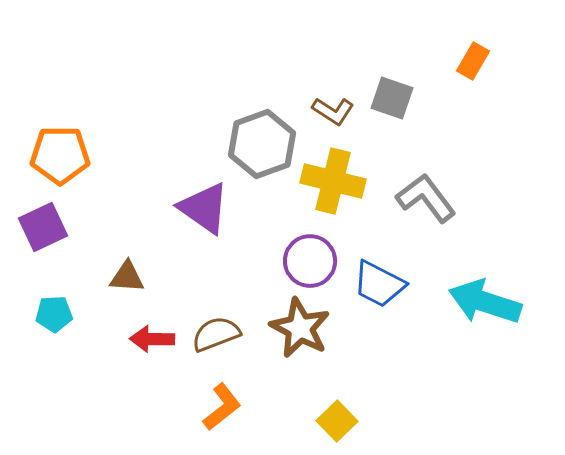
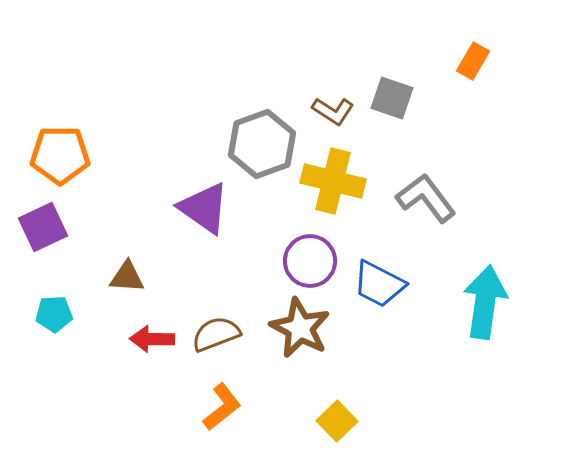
cyan arrow: rotated 80 degrees clockwise
